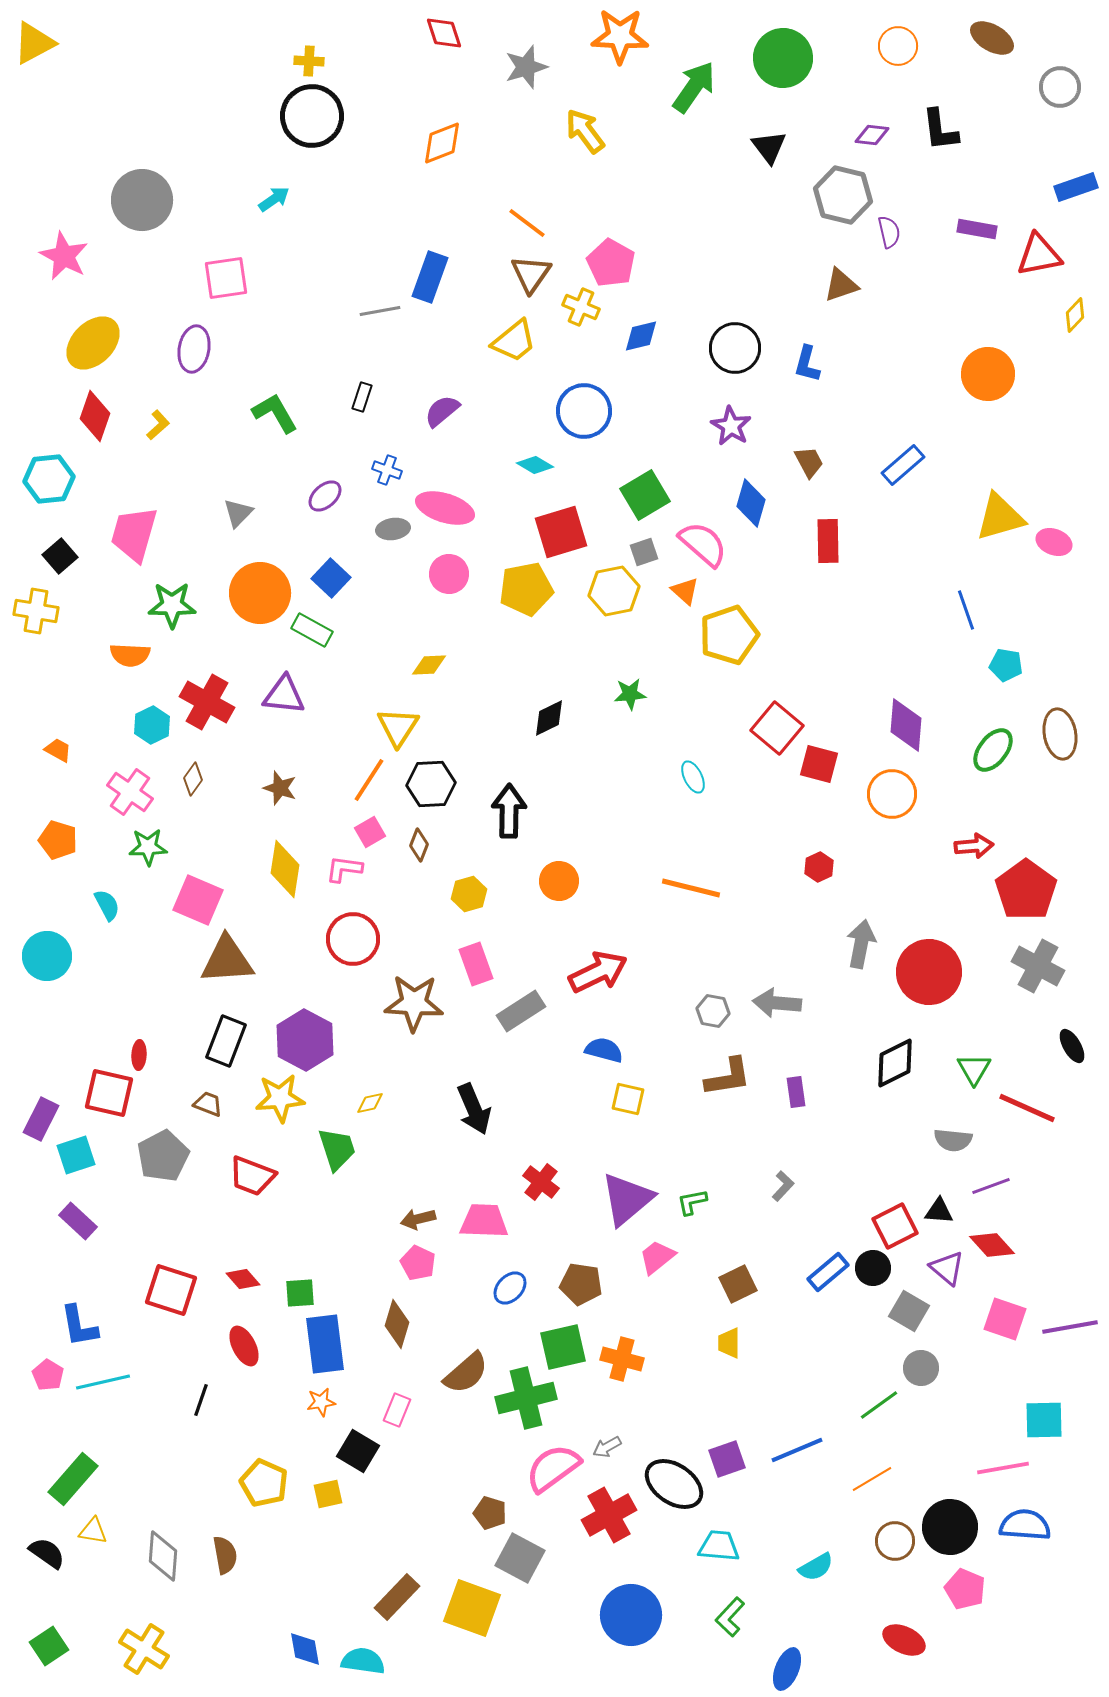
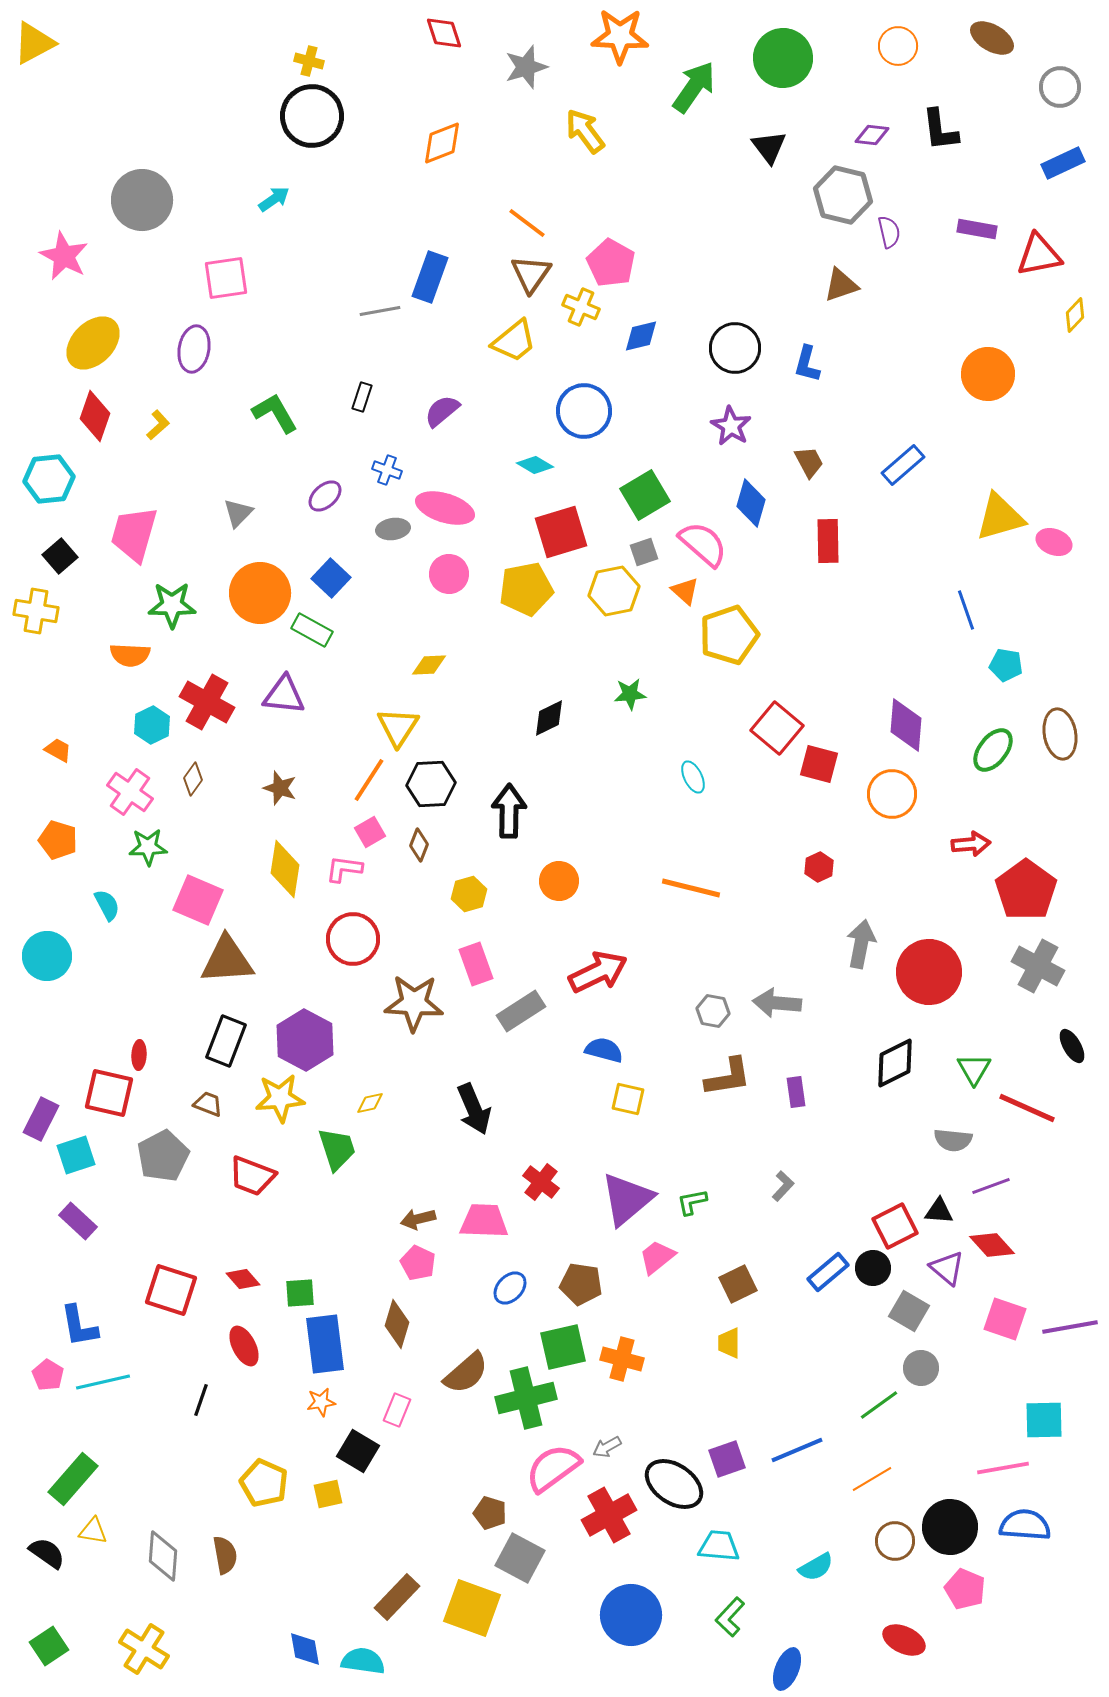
yellow cross at (309, 61): rotated 12 degrees clockwise
blue rectangle at (1076, 187): moved 13 px left, 24 px up; rotated 6 degrees counterclockwise
red arrow at (974, 846): moved 3 px left, 2 px up
